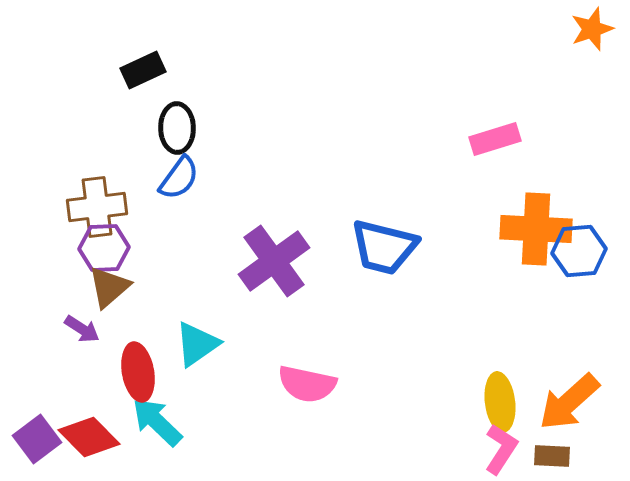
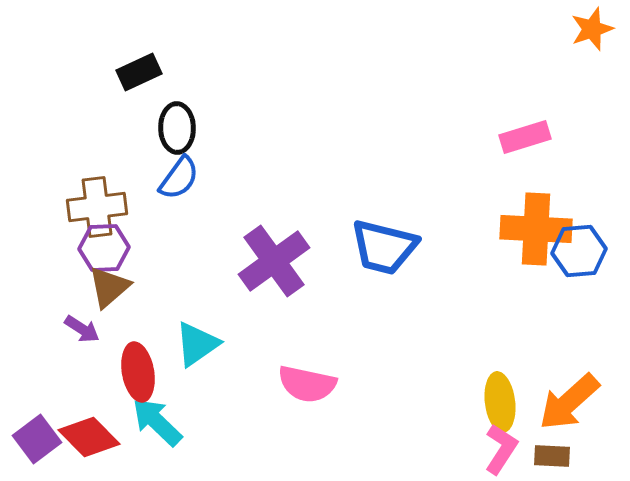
black rectangle: moved 4 px left, 2 px down
pink rectangle: moved 30 px right, 2 px up
